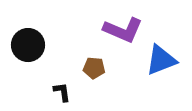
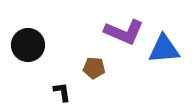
purple L-shape: moved 1 px right, 2 px down
blue triangle: moved 3 px right, 11 px up; rotated 16 degrees clockwise
